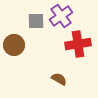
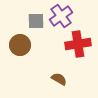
brown circle: moved 6 px right
